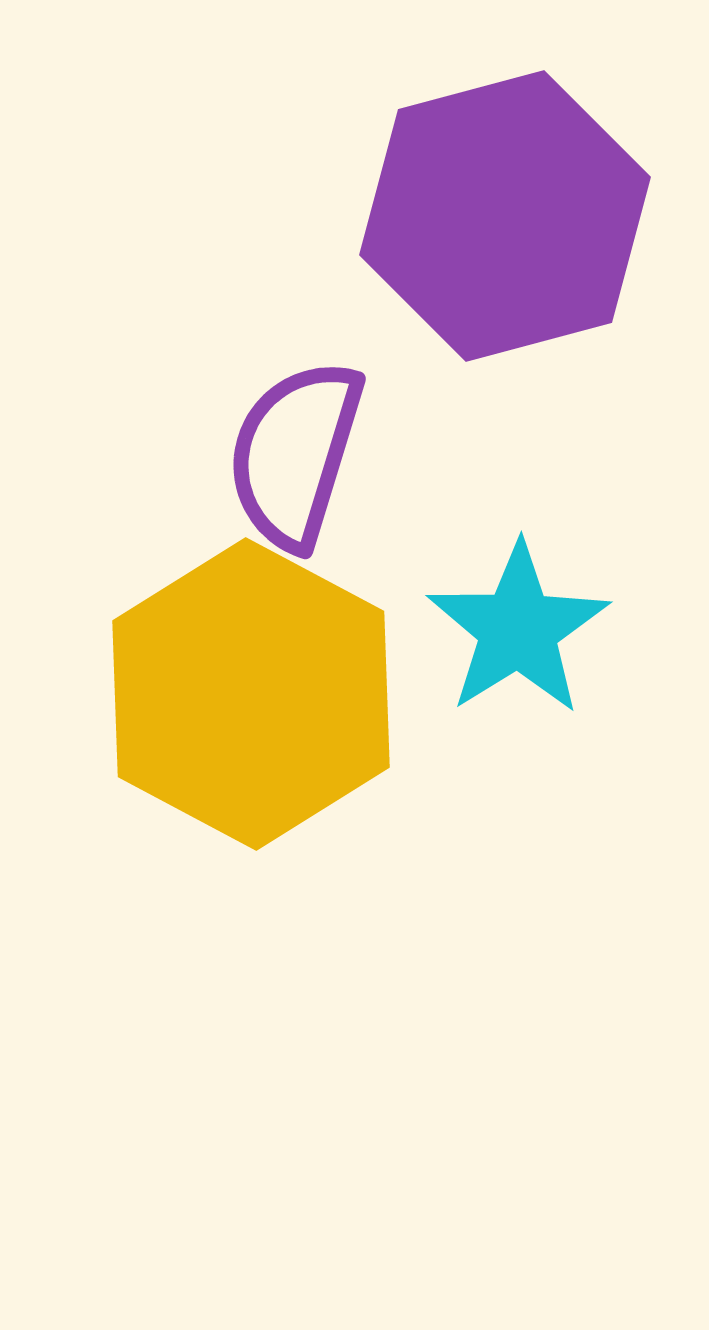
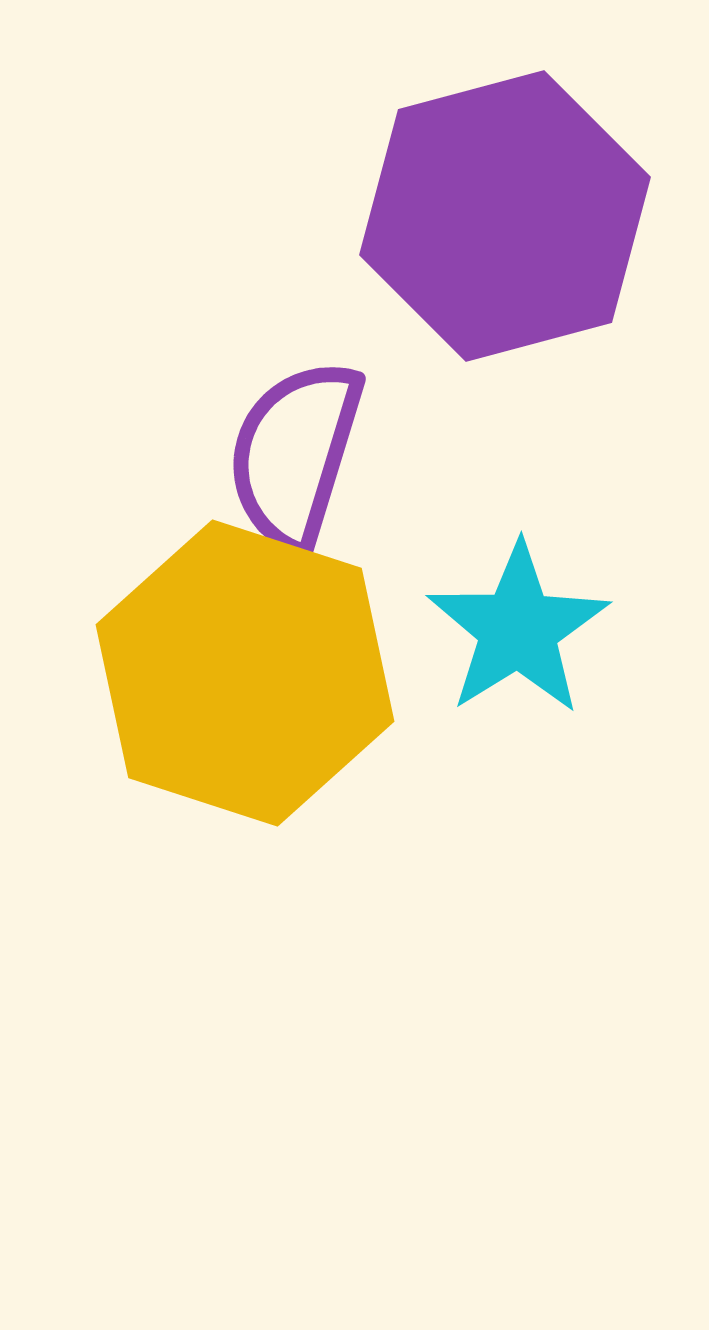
yellow hexagon: moved 6 px left, 21 px up; rotated 10 degrees counterclockwise
